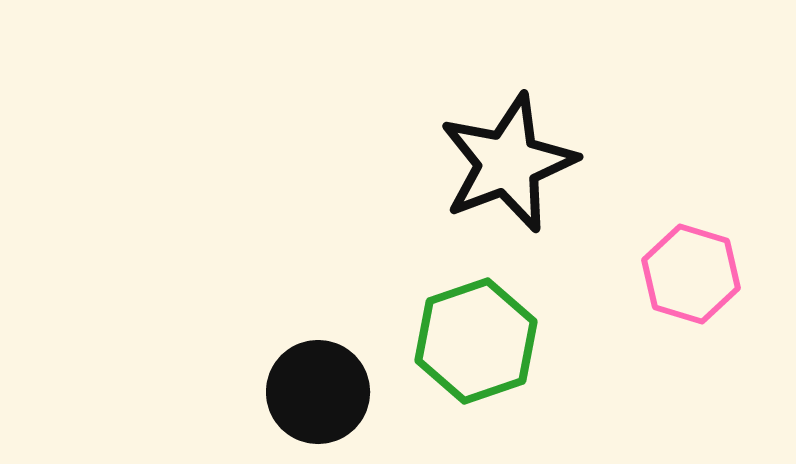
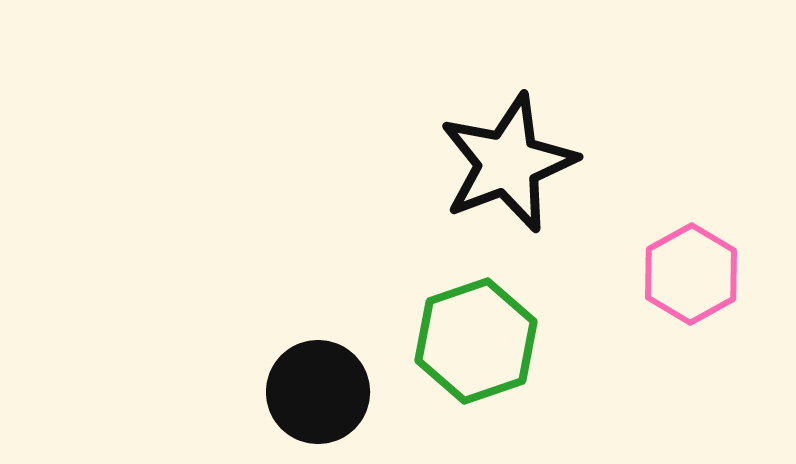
pink hexagon: rotated 14 degrees clockwise
